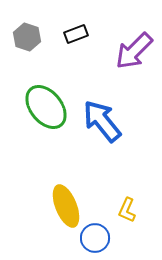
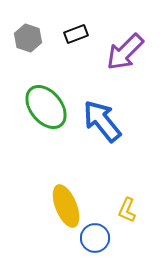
gray hexagon: moved 1 px right, 1 px down
purple arrow: moved 9 px left, 1 px down
